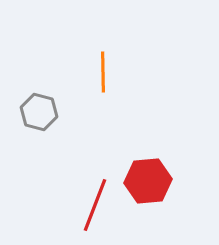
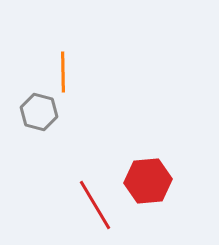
orange line: moved 40 px left
red line: rotated 52 degrees counterclockwise
